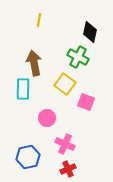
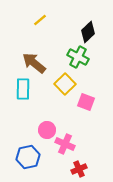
yellow line: moved 1 px right; rotated 40 degrees clockwise
black diamond: moved 2 px left; rotated 35 degrees clockwise
brown arrow: rotated 40 degrees counterclockwise
yellow square: rotated 10 degrees clockwise
pink circle: moved 12 px down
red cross: moved 11 px right
